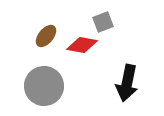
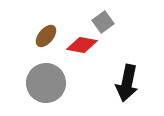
gray square: rotated 15 degrees counterclockwise
gray circle: moved 2 px right, 3 px up
